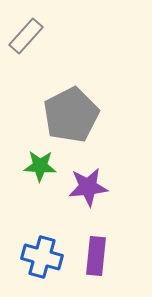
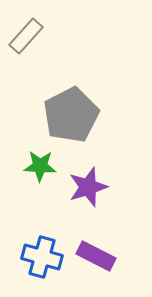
purple star: rotated 12 degrees counterclockwise
purple rectangle: rotated 69 degrees counterclockwise
